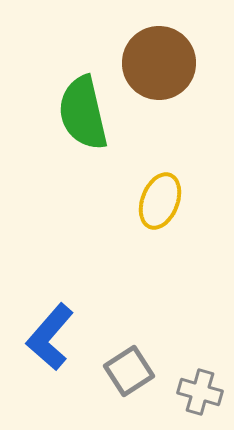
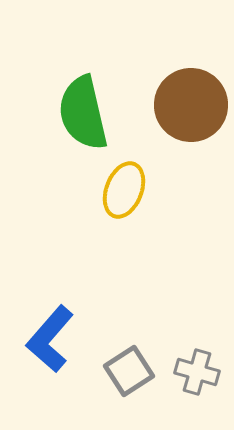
brown circle: moved 32 px right, 42 px down
yellow ellipse: moved 36 px left, 11 px up
blue L-shape: moved 2 px down
gray cross: moved 3 px left, 20 px up
